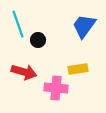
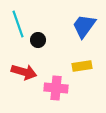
yellow rectangle: moved 4 px right, 3 px up
